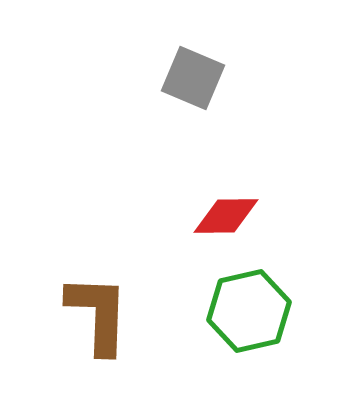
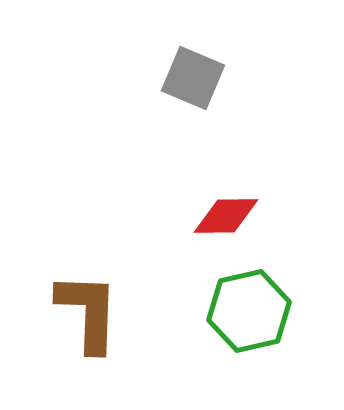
brown L-shape: moved 10 px left, 2 px up
